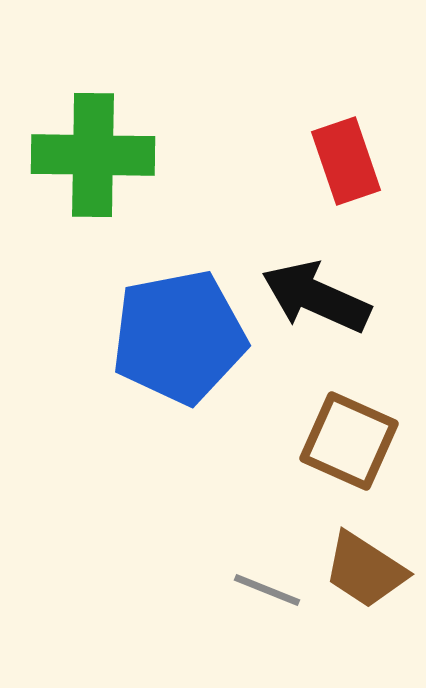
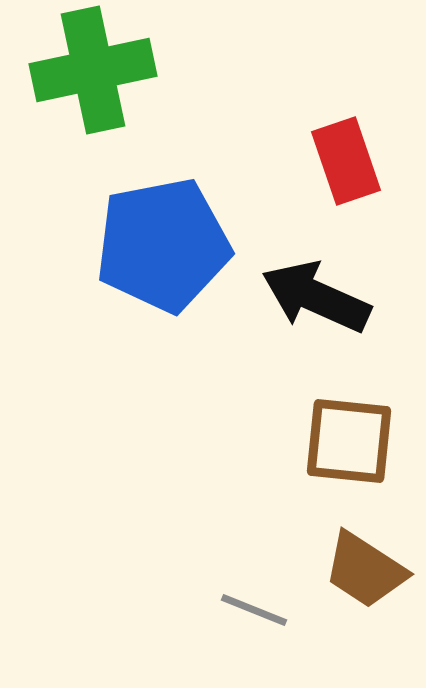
green cross: moved 85 px up; rotated 13 degrees counterclockwise
blue pentagon: moved 16 px left, 92 px up
brown square: rotated 18 degrees counterclockwise
gray line: moved 13 px left, 20 px down
